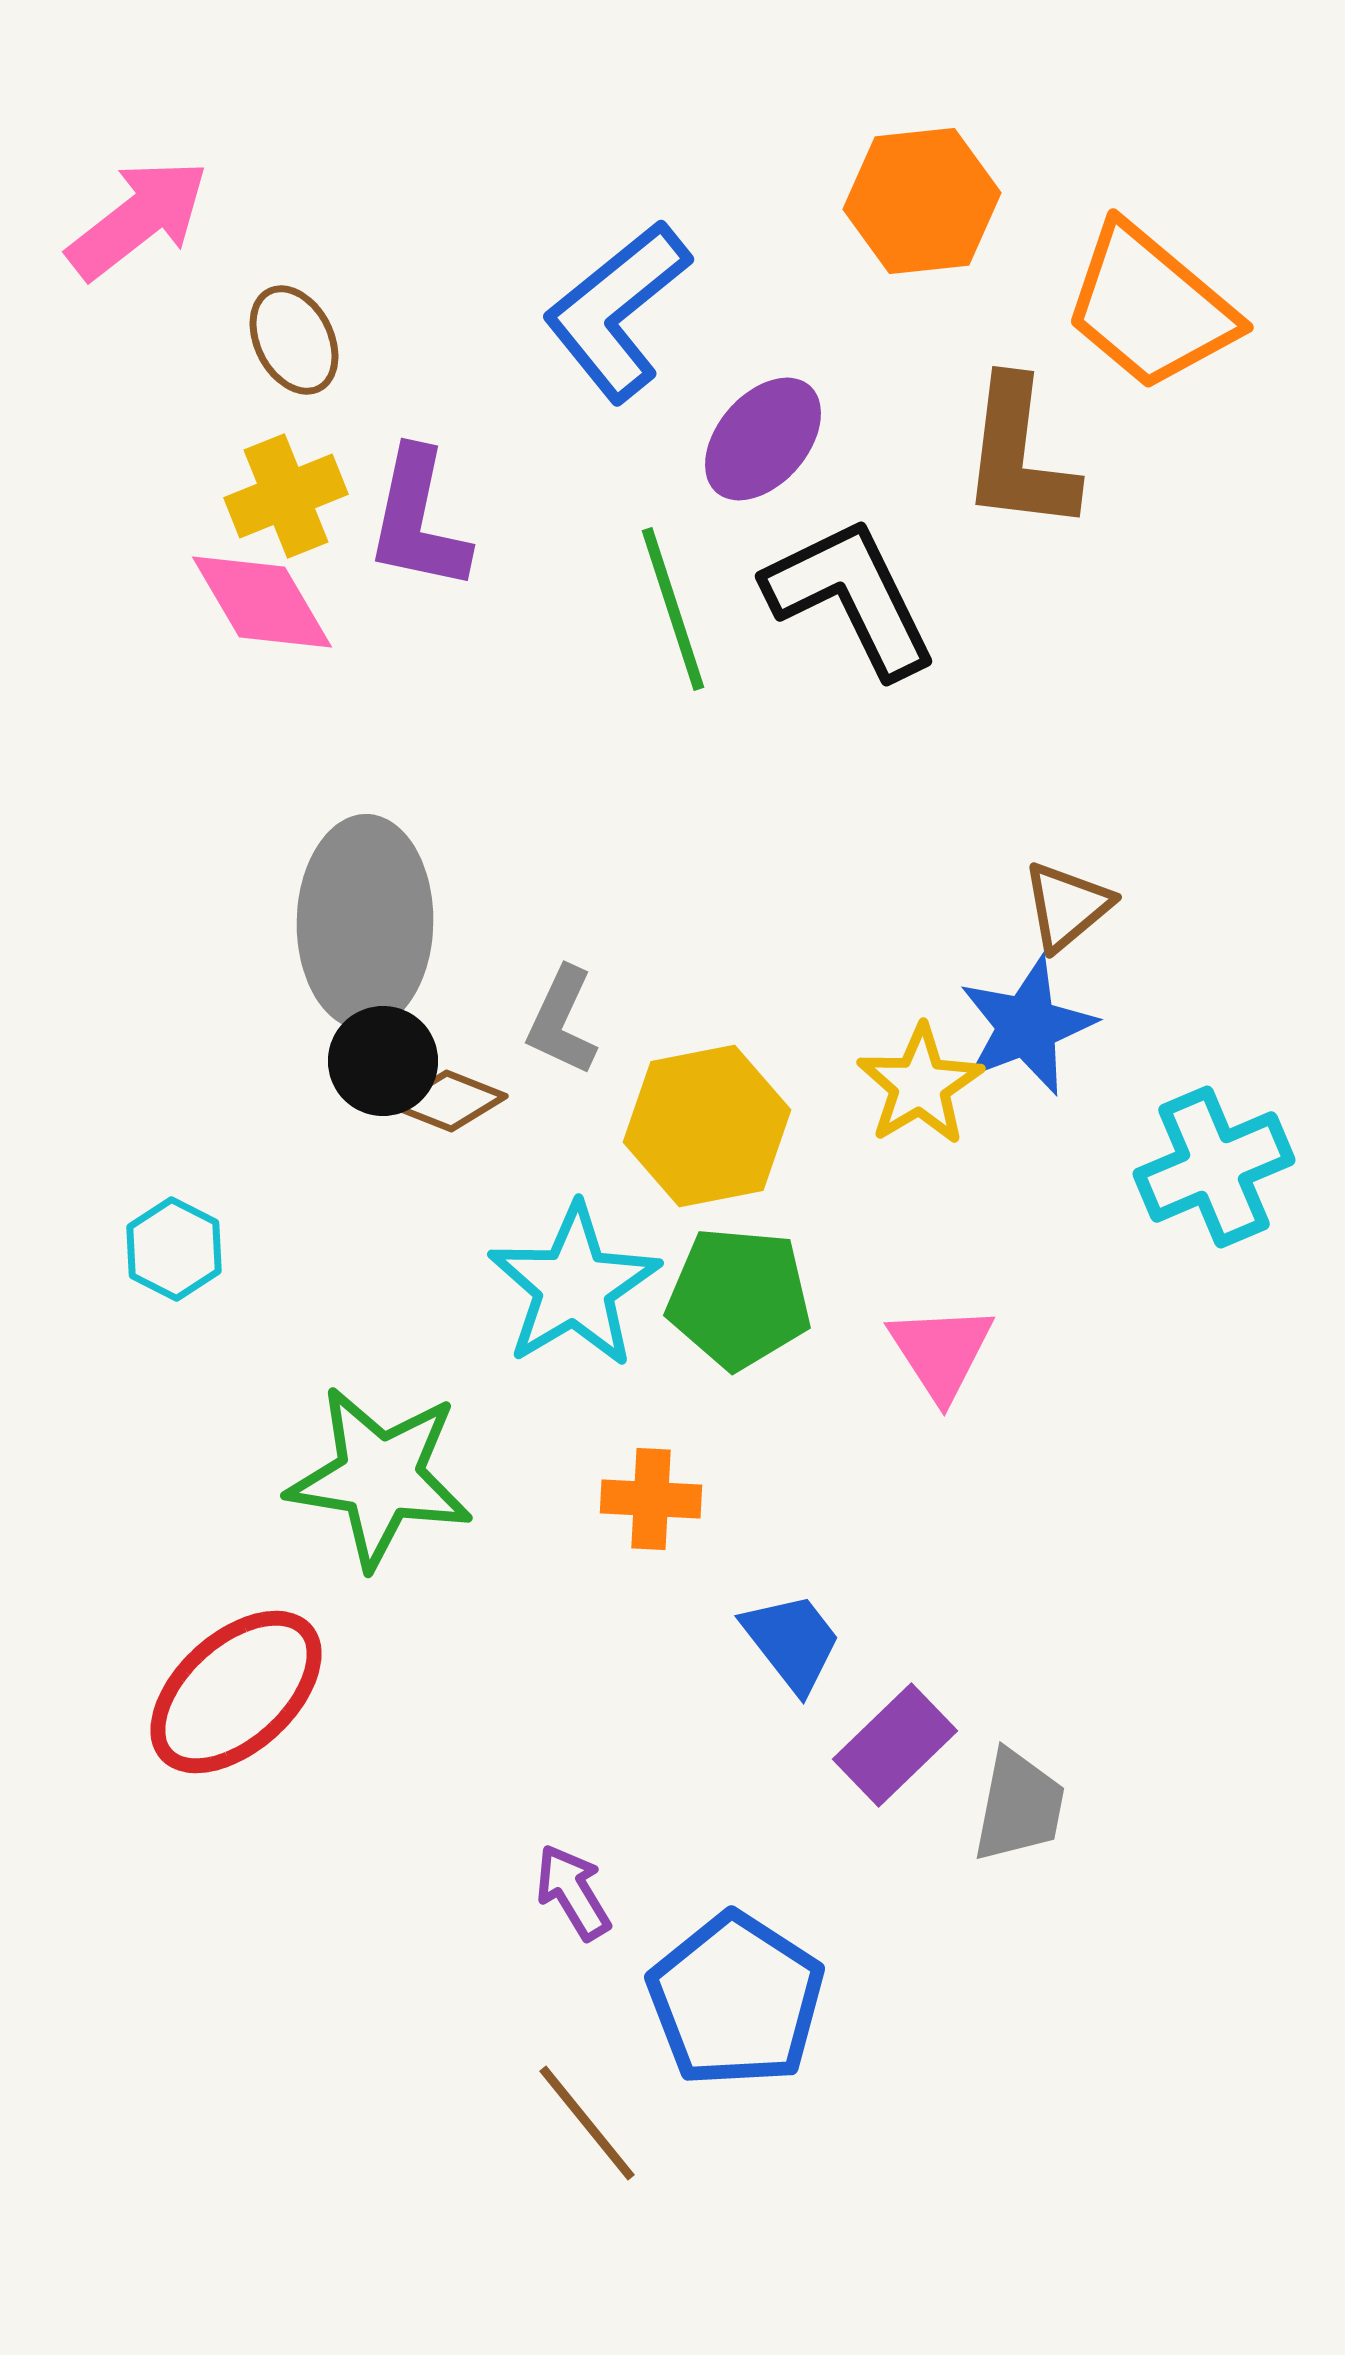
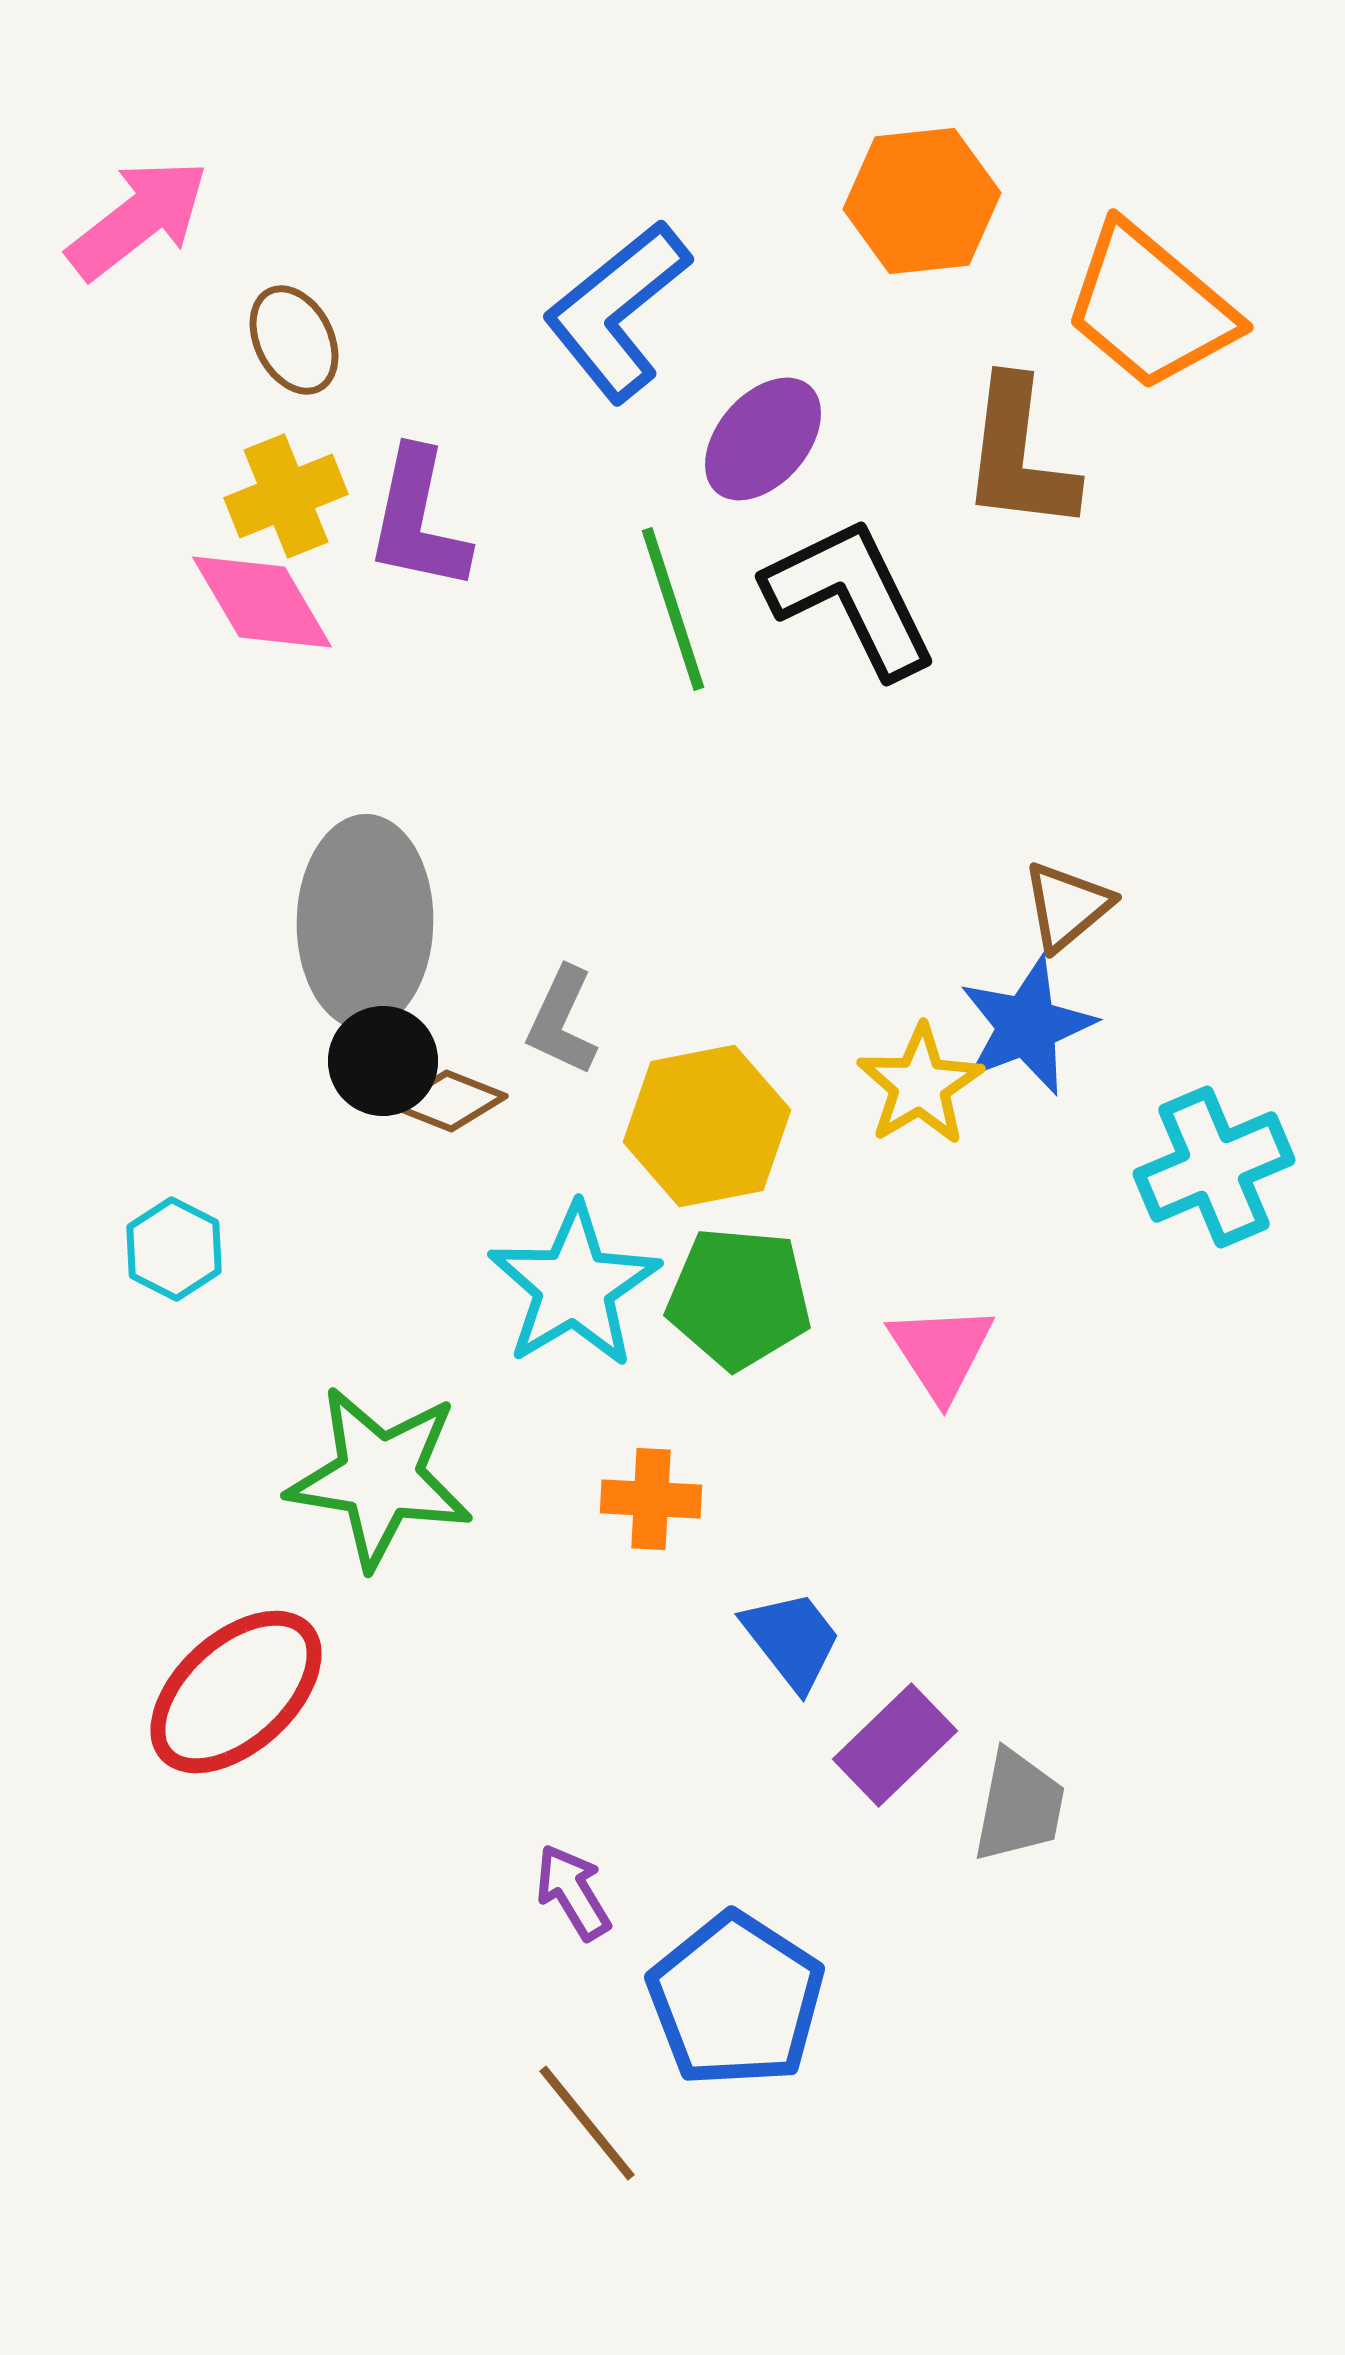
blue trapezoid: moved 2 px up
